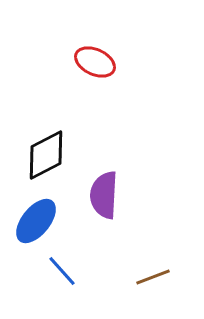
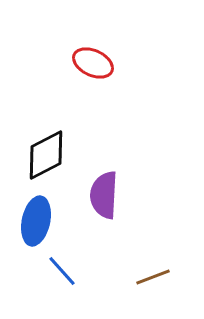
red ellipse: moved 2 px left, 1 px down
blue ellipse: rotated 27 degrees counterclockwise
